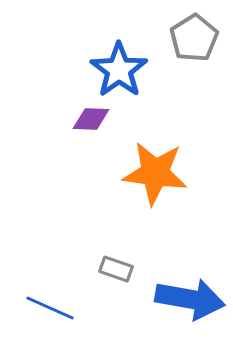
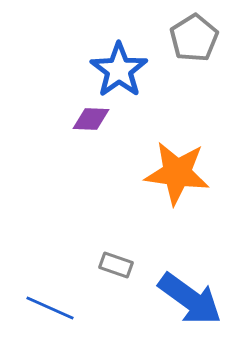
orange star: moved 22 px right
gray rectangle: moved 4 px up
blue arrow: rotated 26 degrees clockwise
